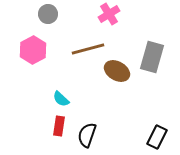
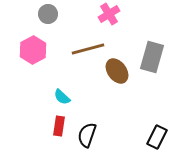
brown ellipse: rotated 25 degrees clockwise
cyan semicircle: moved 1 px right, 2 px up
